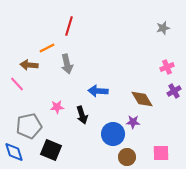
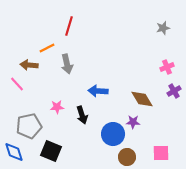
black square: moved 1 px down
